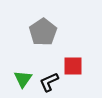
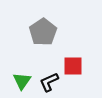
green triangle: moved 1 px left, 2 px down
